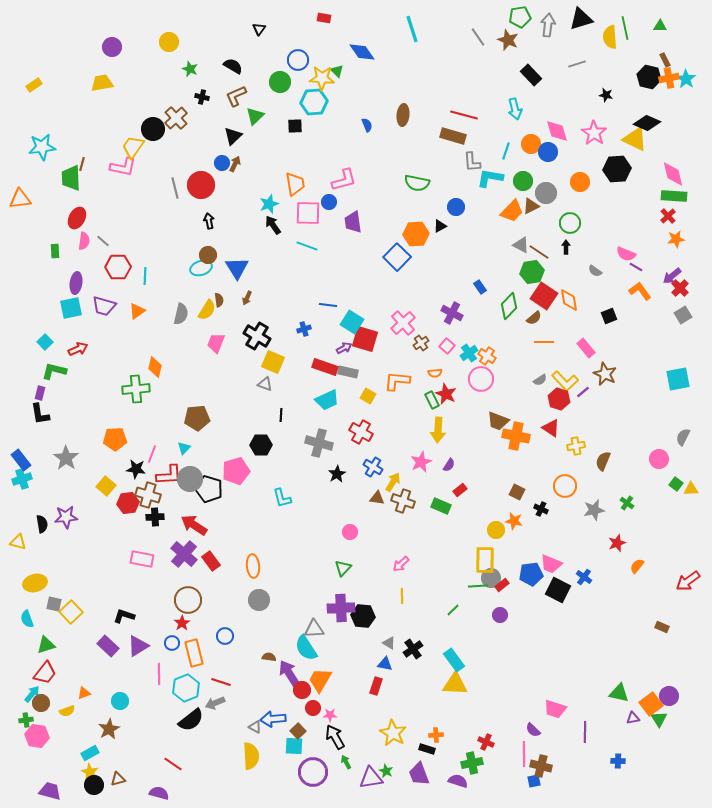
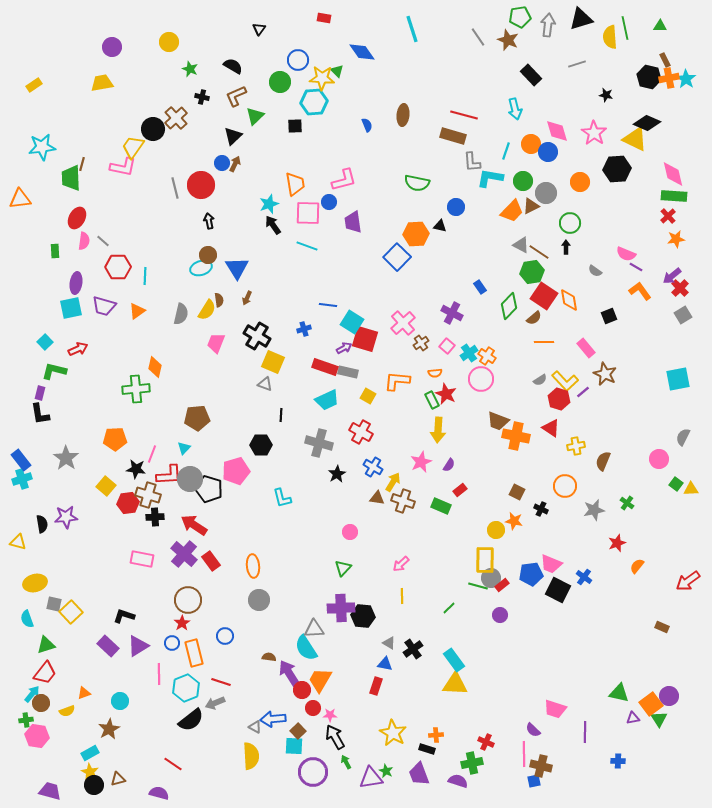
black triangle at (440, 226): rotated 40 degrees clockwise
green line at (478, 586): rotated 18 degrees clockwise
green line at (453, 610): moved 4 px left, 2 px up
